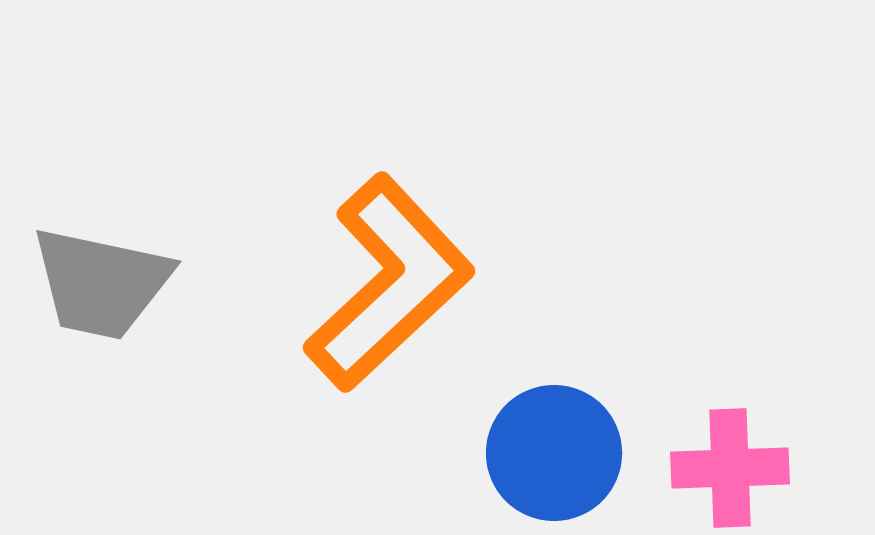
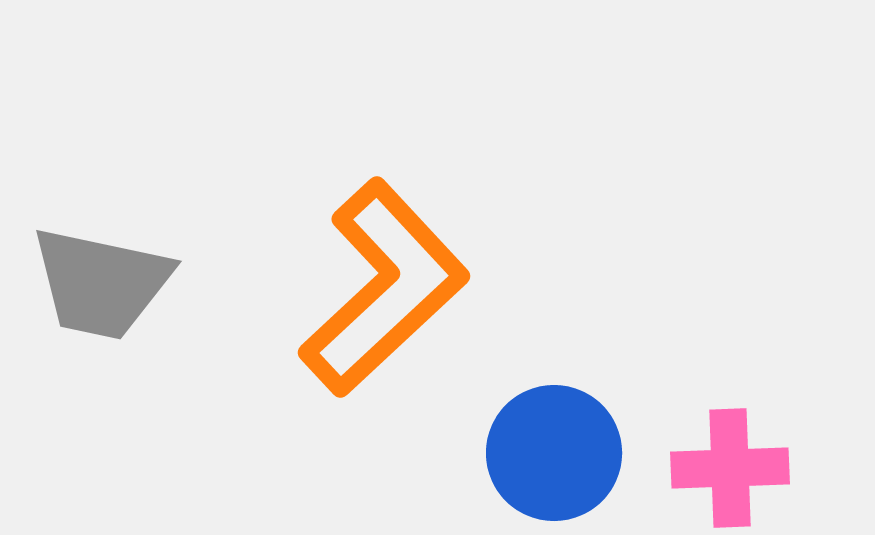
orange L-shape: moved 5 px left, 5 px down
